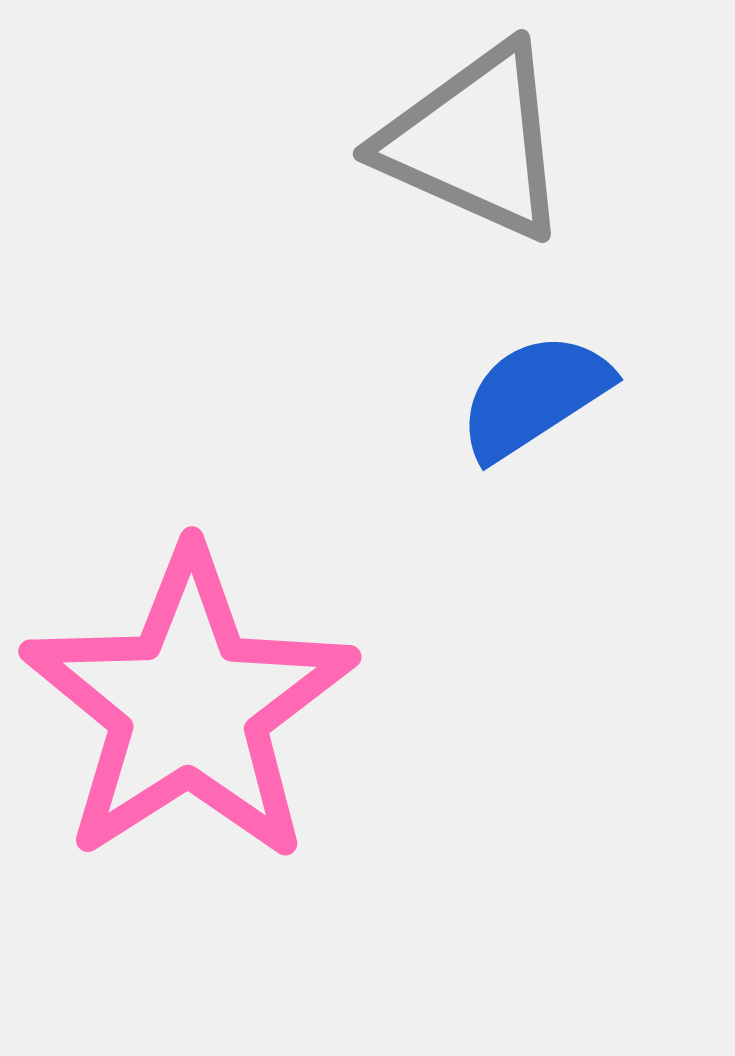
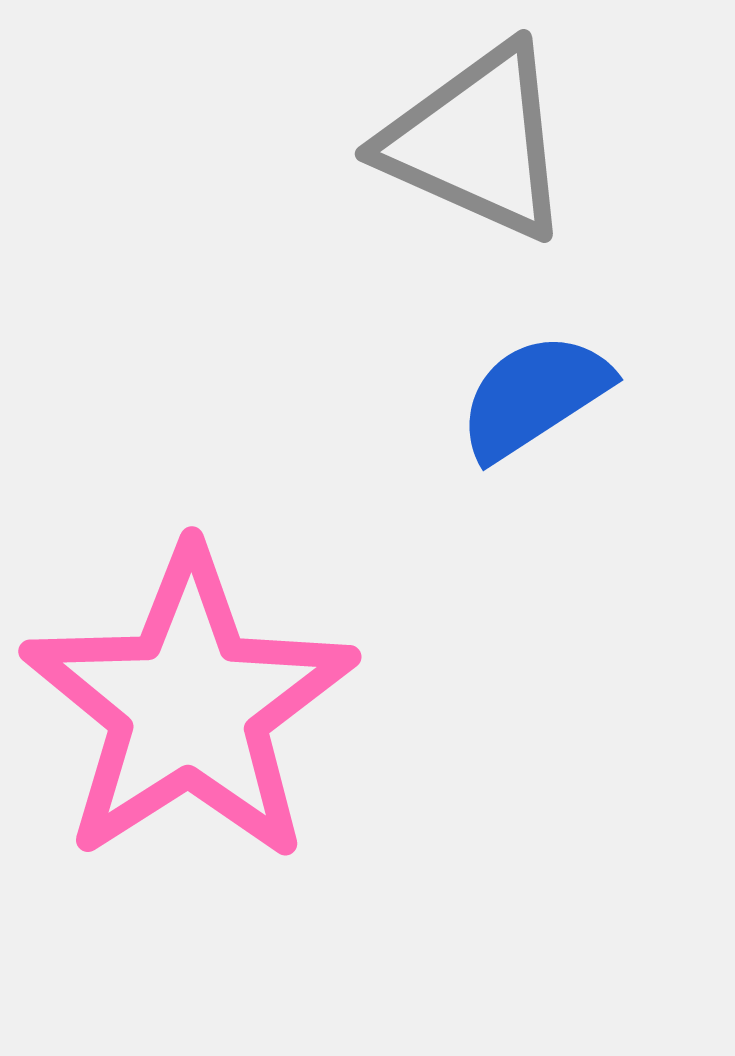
gray triangle: moved 2 px right
